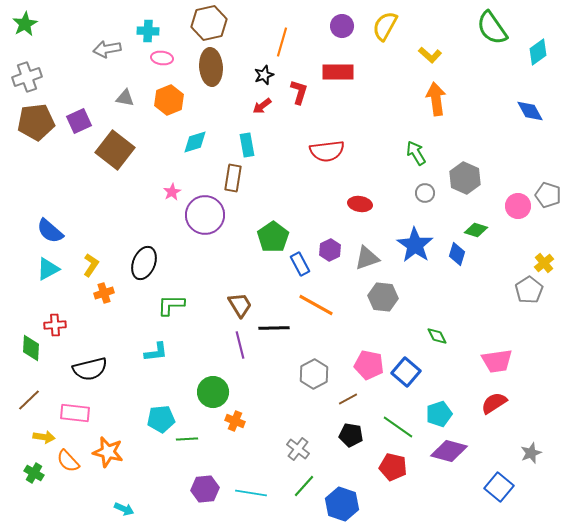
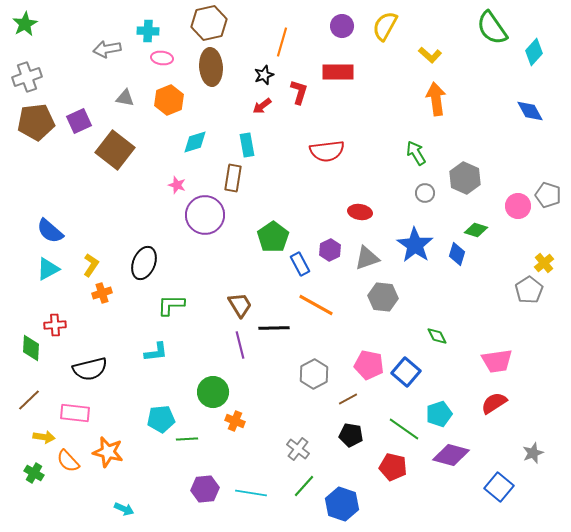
cyan diamond at (538, 52): moved 4 px left; rotated 12 degrees counterclockwise
pink star at (172, 192): moved 5 px right, 7 px up; rotated 24 degrees counterclockwise
red ellipse at (360, 204): moved 8 px down
orange cross at (104, 293): moved 2 px left
green line at (398, 427): moved 6 px right, 2 px down
purple diamond at (449, 451): moved 2 px right, 4 px down
gray star at (531, 453): moved 2 px right
